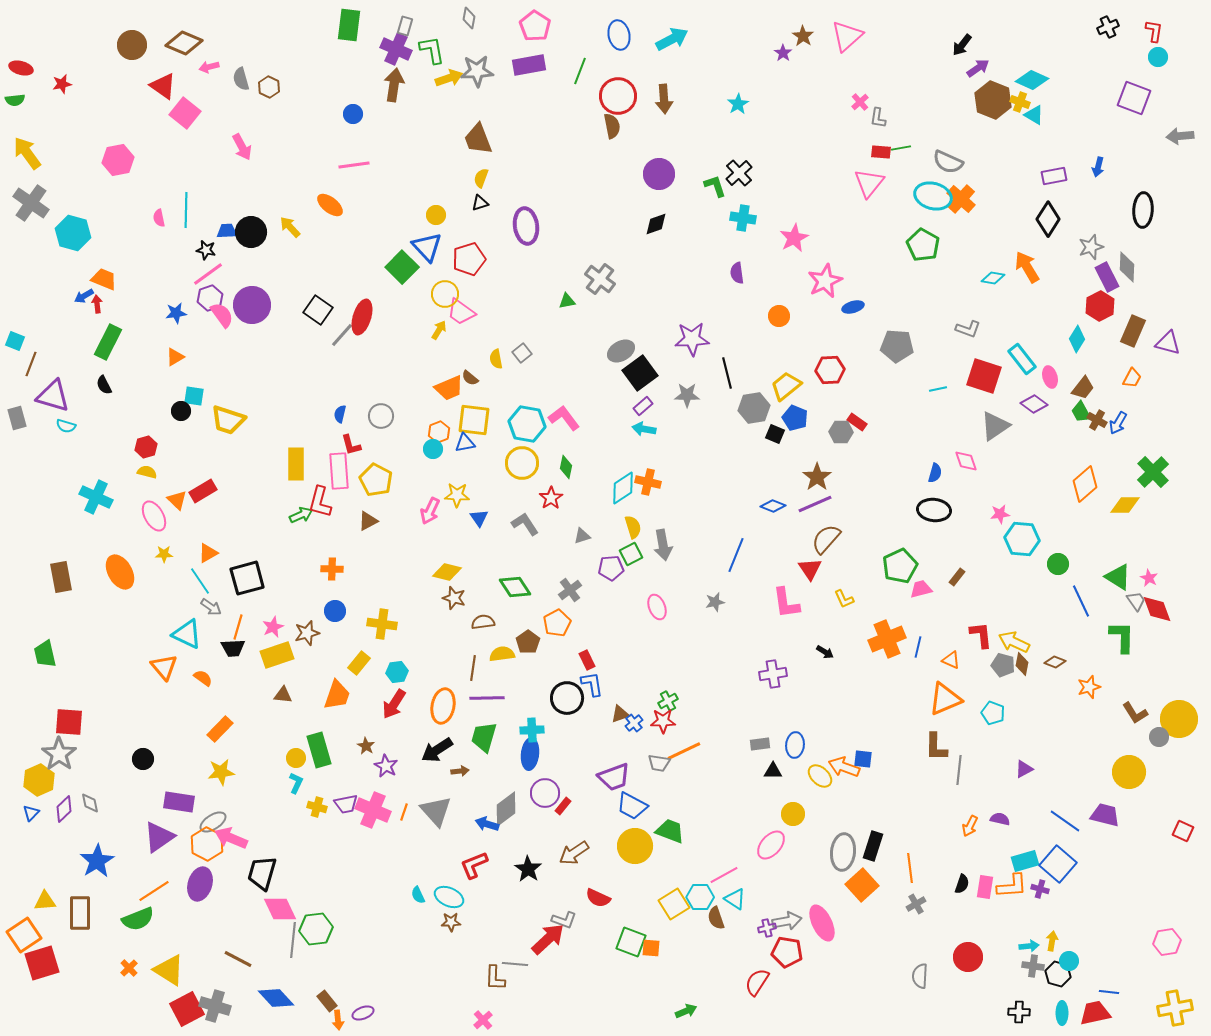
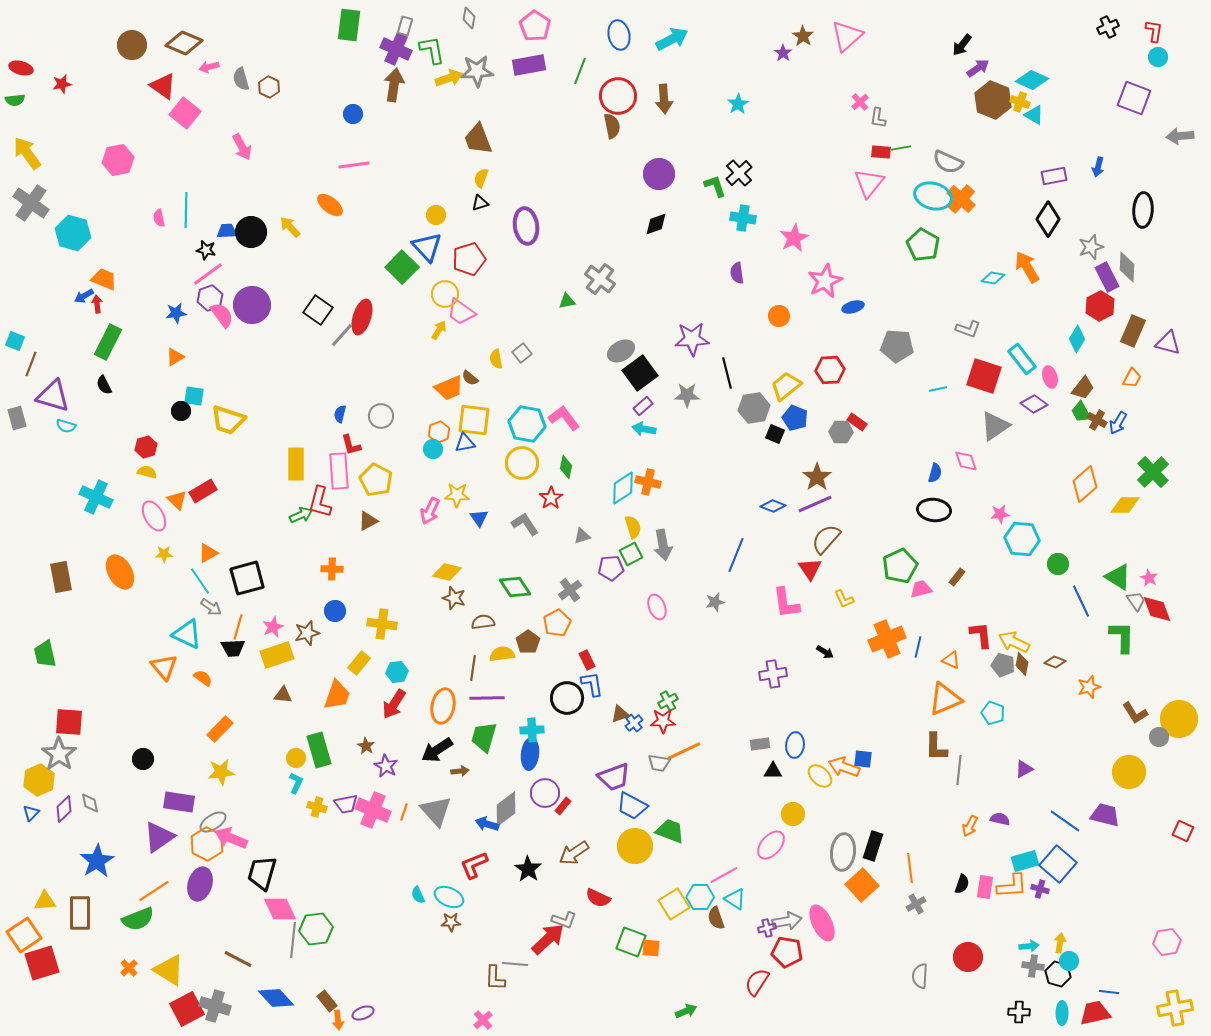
yellow arrow at (1052, 941): moved 8 px right, 2 px down
